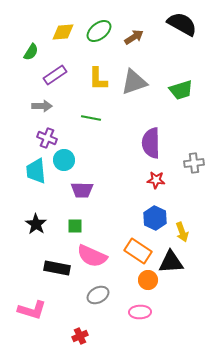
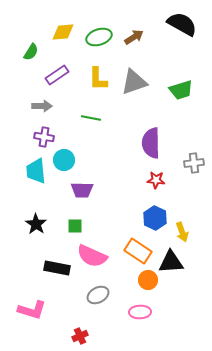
green ellipse: moved 6 px down; rotated 20 degrees clockwise
purple rectangle: moved 2 px right
purple cross: moved 3 px left, 1 px up; rotated 12 degrees counterclockwise
